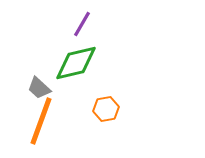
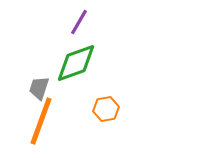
purple line: moved 3 px left, 2 px up
green diamond: rotated 6 degrees counterclockwise
gray trapezoid: rotated 65 degrees clockwise
